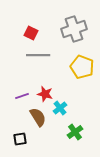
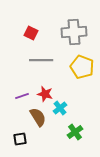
gray cross: moved 3 px down; rotated 15 degrees clockwise
gray line: moved 3 px right, 5 px down
